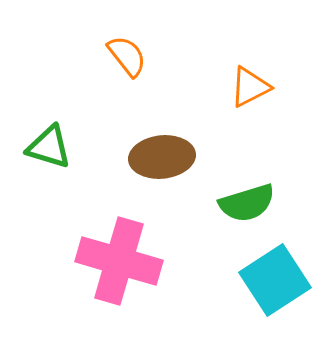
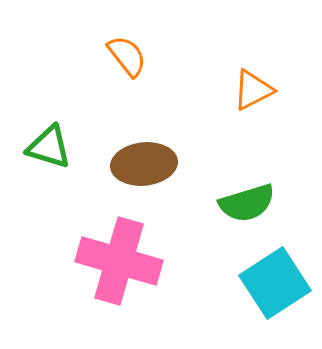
orange triangle: moved 3 px right, 3 px down
brown ellipse: moved 18 px left, 7 px down
cyan square: moved 3 px down
